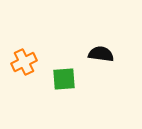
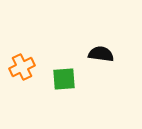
orange cross: moved 2 px left, 5 px down
